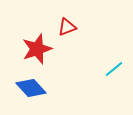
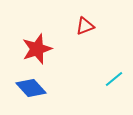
red triangle: moved 18 px right, 1 px up
cyan line: moved 10 px down
